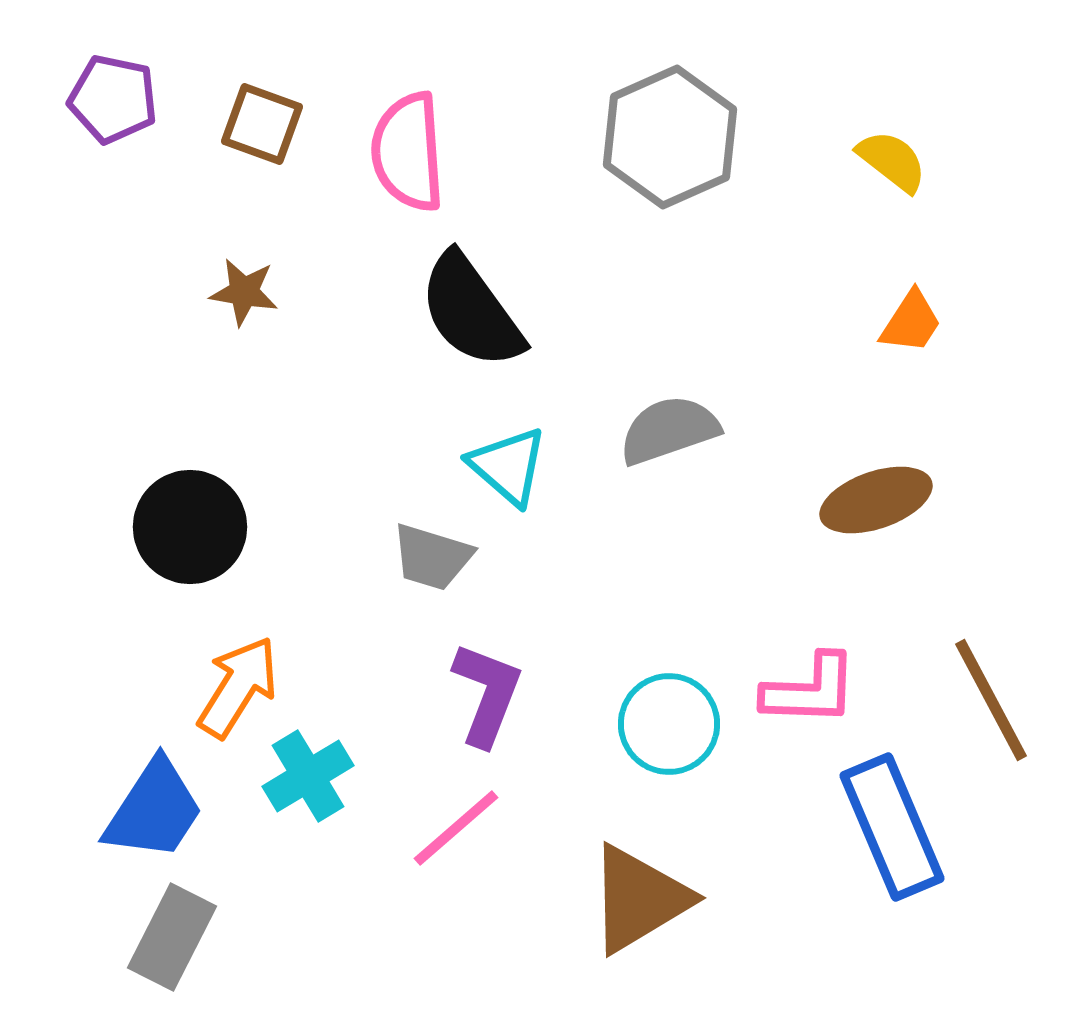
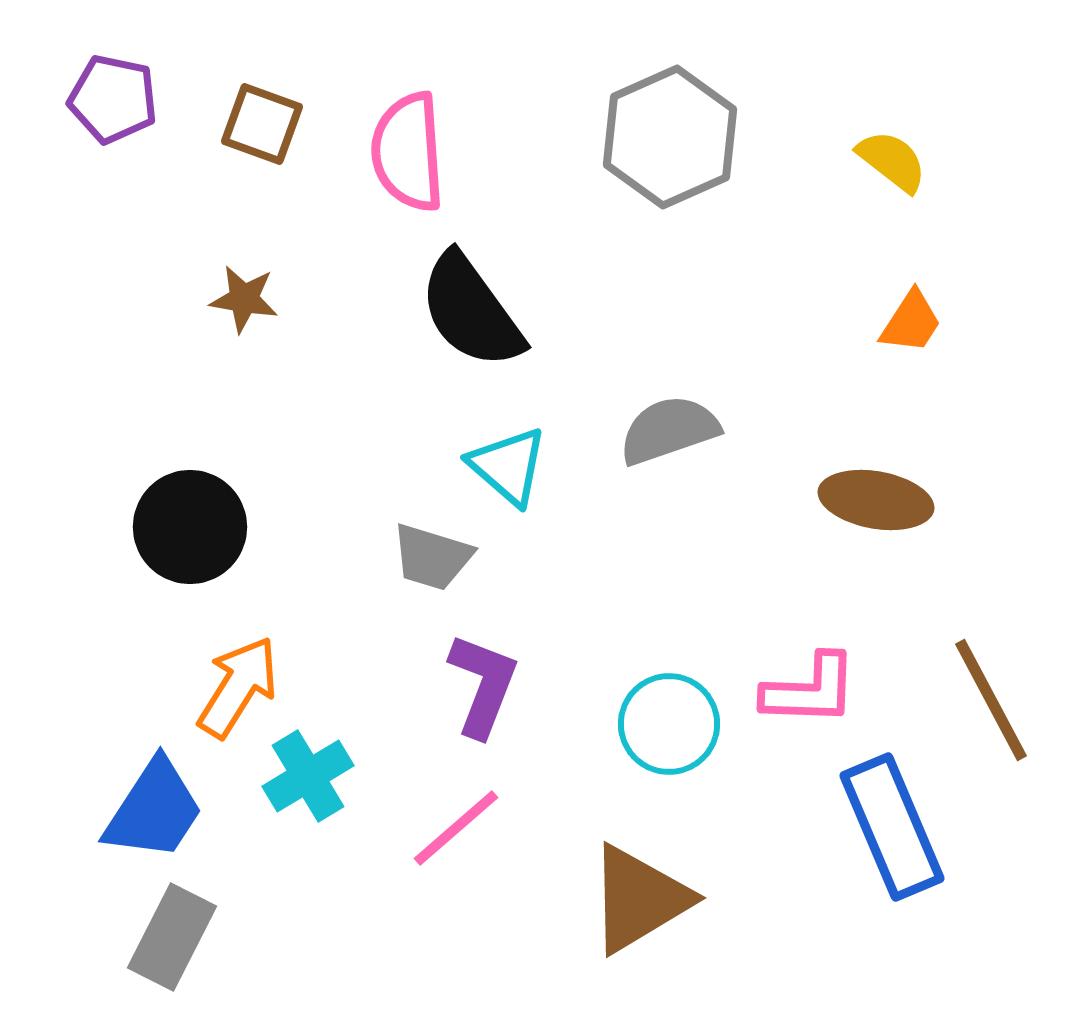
brown star: moved 7 px down
brown ellipse: rotated 29 degrees clockwise
purple L-shape: moved 4 px left, 9 px up
